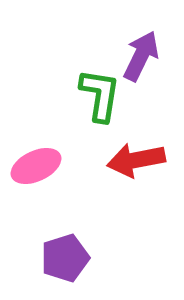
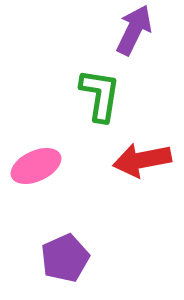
purple arrow: moved 7 px left, 26 px up
red arrow: moved 6 px right
purple pentagon: rotated 6 degrees counterclockwise
